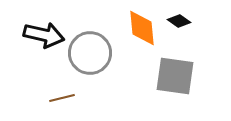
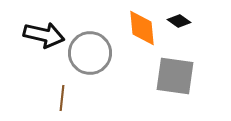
brown line: rotated 70 degrees counterclockwise
